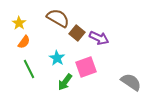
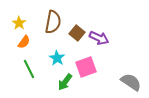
brown semicircle: moved 5 px left, 4 px down; rotated 70 degrees clockwise
